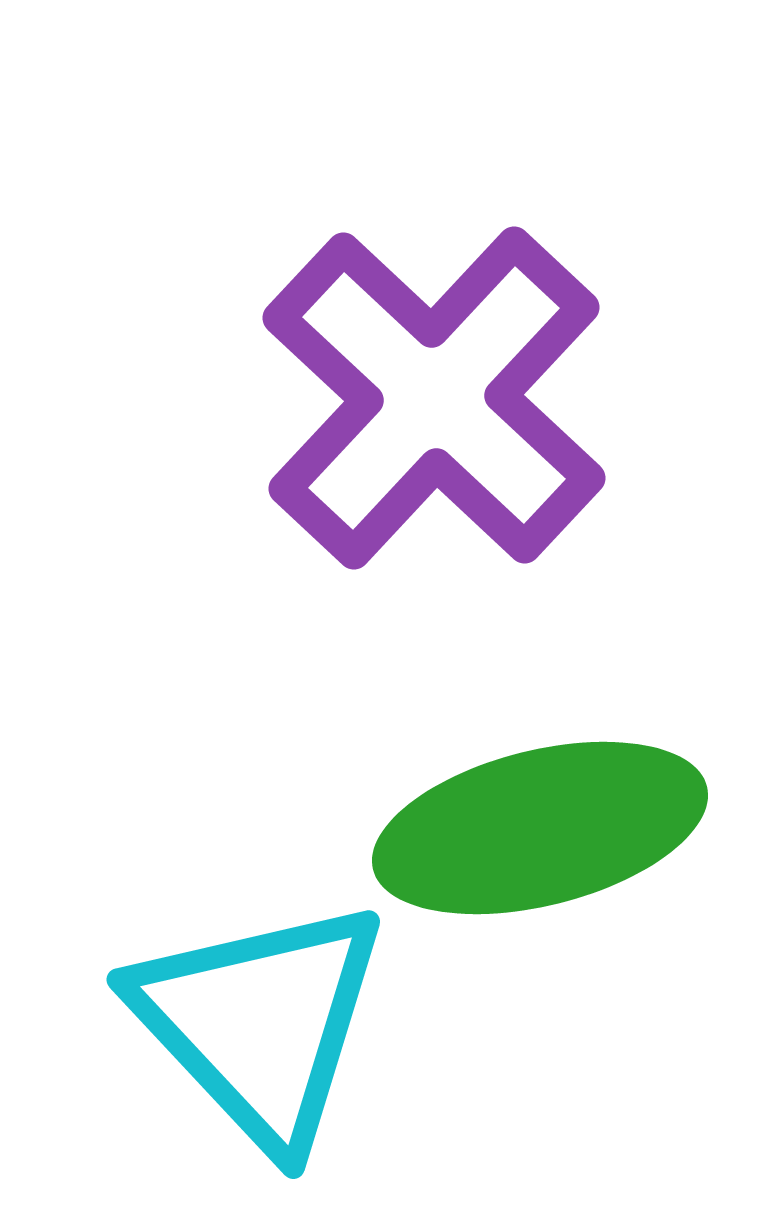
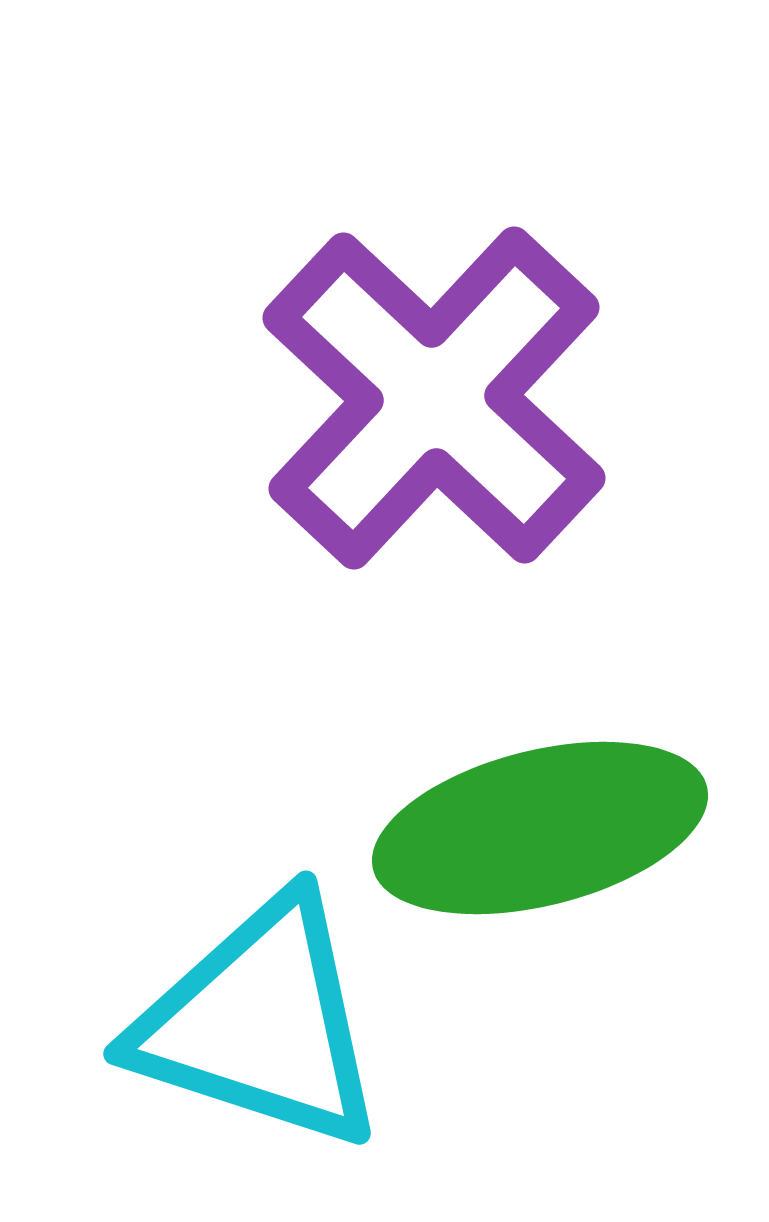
cyan triangle: rotated 29 degrees counterclockwise
